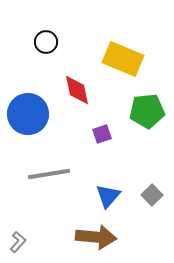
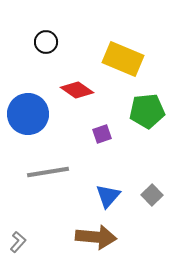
red diamond: rotated 44 degrees counterclockwise
gray line: moved 1 px left, 2 px up
